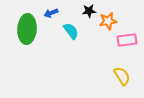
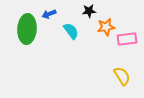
blue arrow: moved 2 px left, 1 px down
orange star: moved 2 px left, 6 px down
pink rectangle: moved 1 px up
